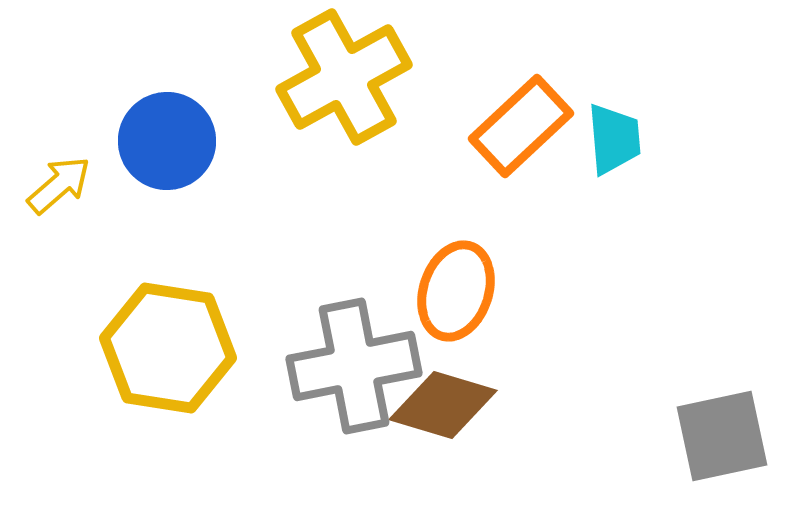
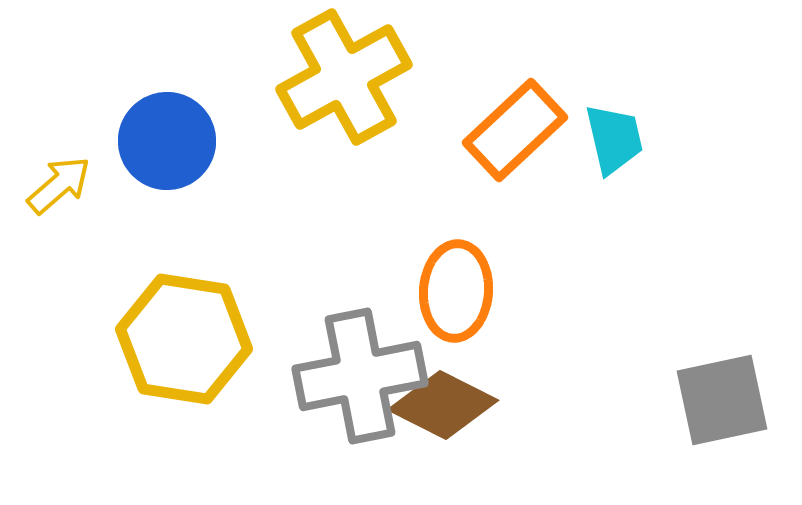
orange rectangle: moved 6 px left, 4 px down
cyan trapezoid: rotated 8 degrees counterclockwise
orange ellipse: rotated 14 degrees counterclockwise
yellow hexagon: moved 16 px right, 9 px up
gray cross: moved 6 px right, 10 px down
brown diamond: rotated 10 degrees clockwise
gray square: moved 36 px up
